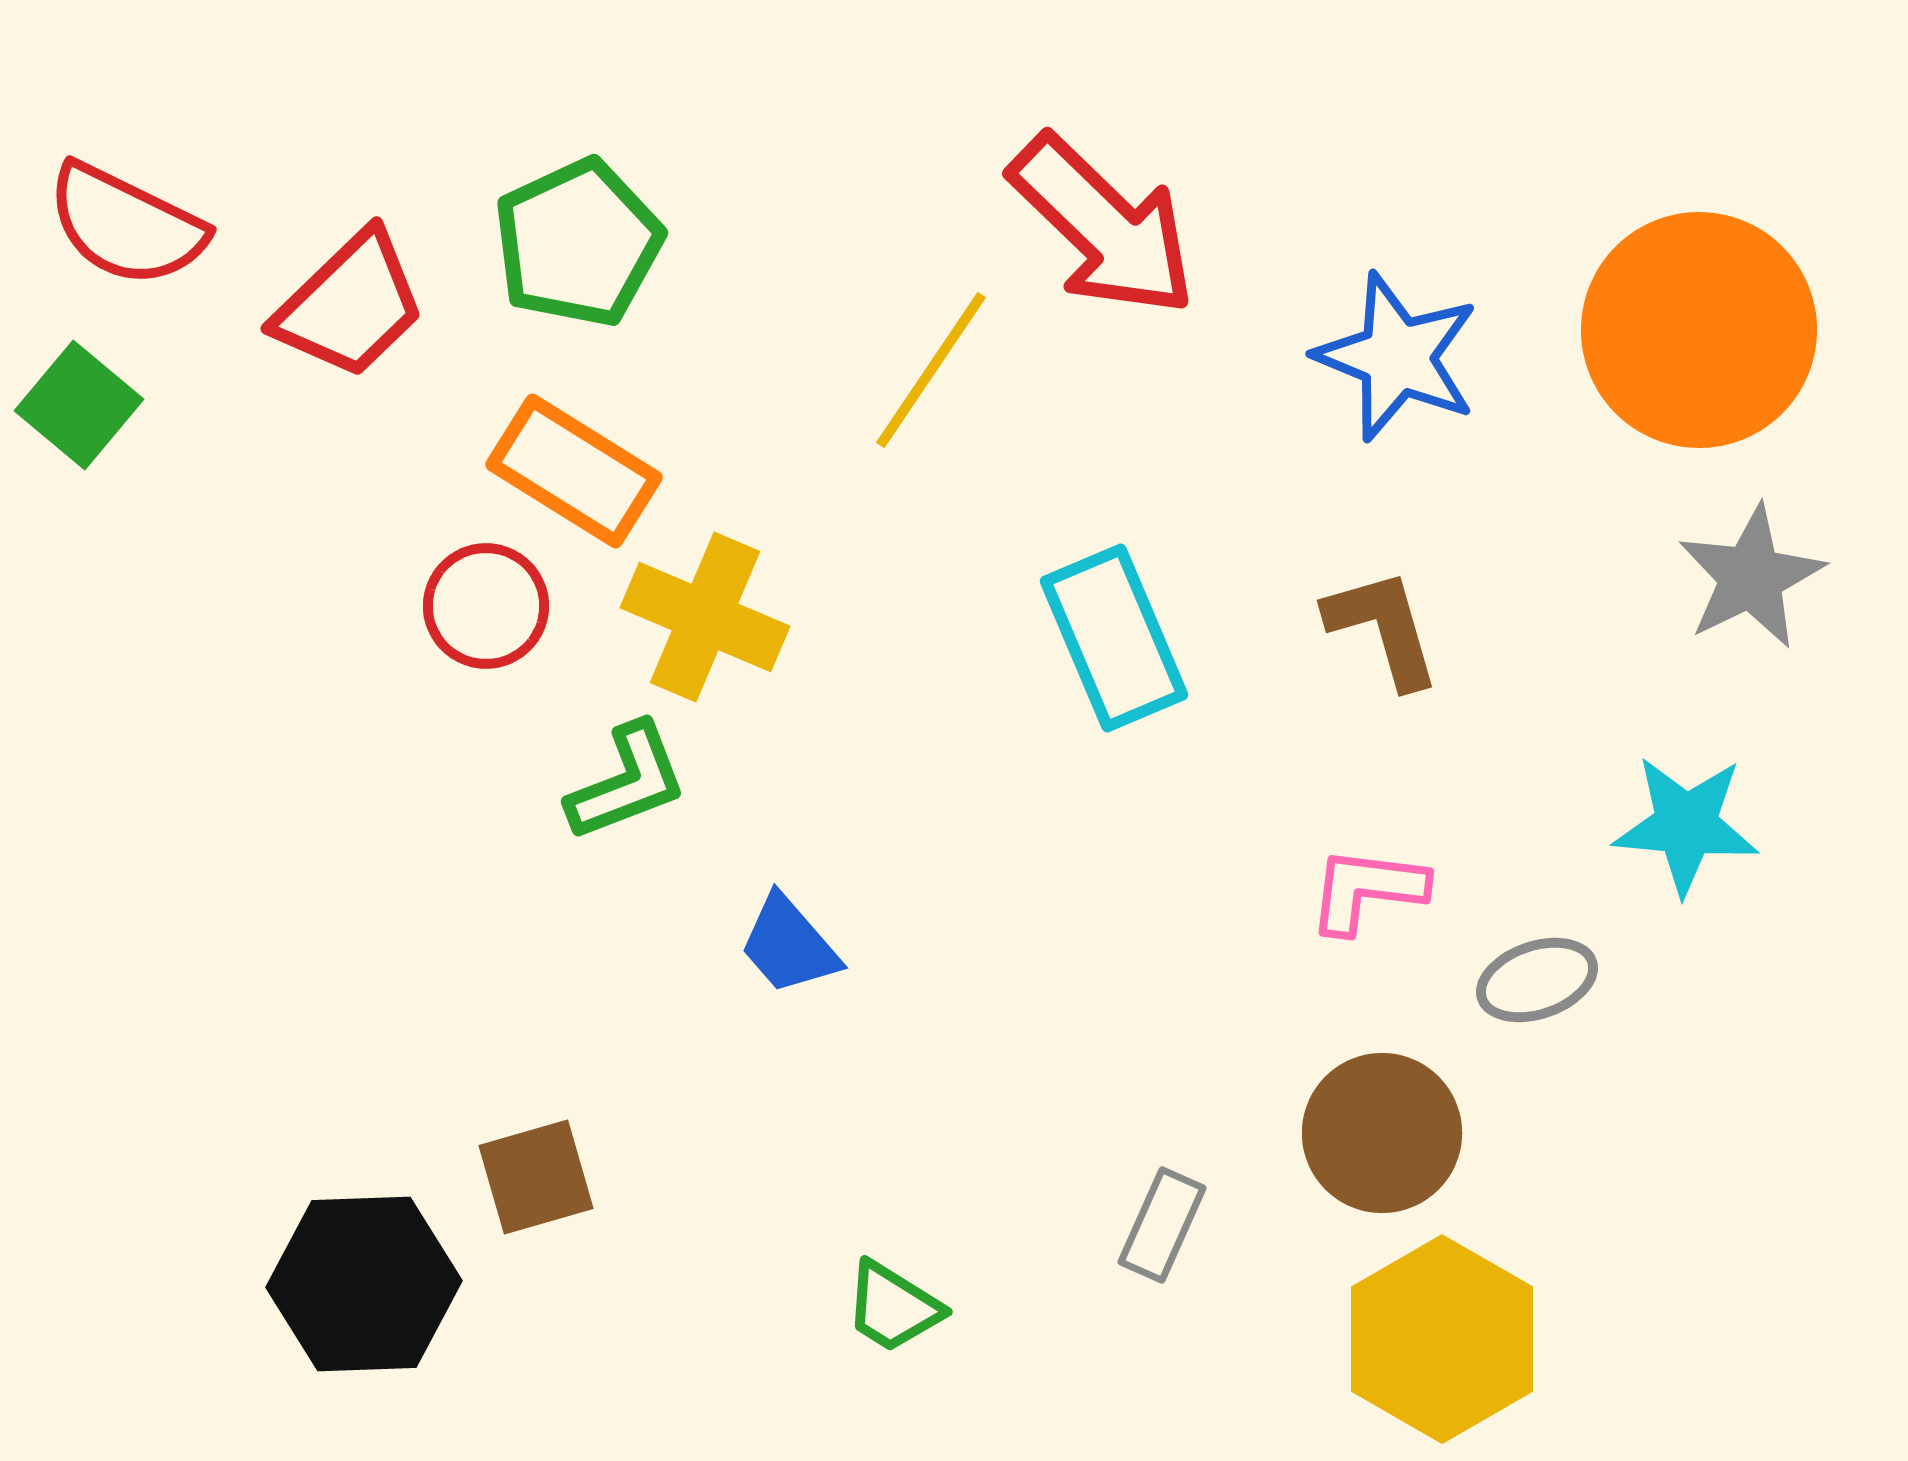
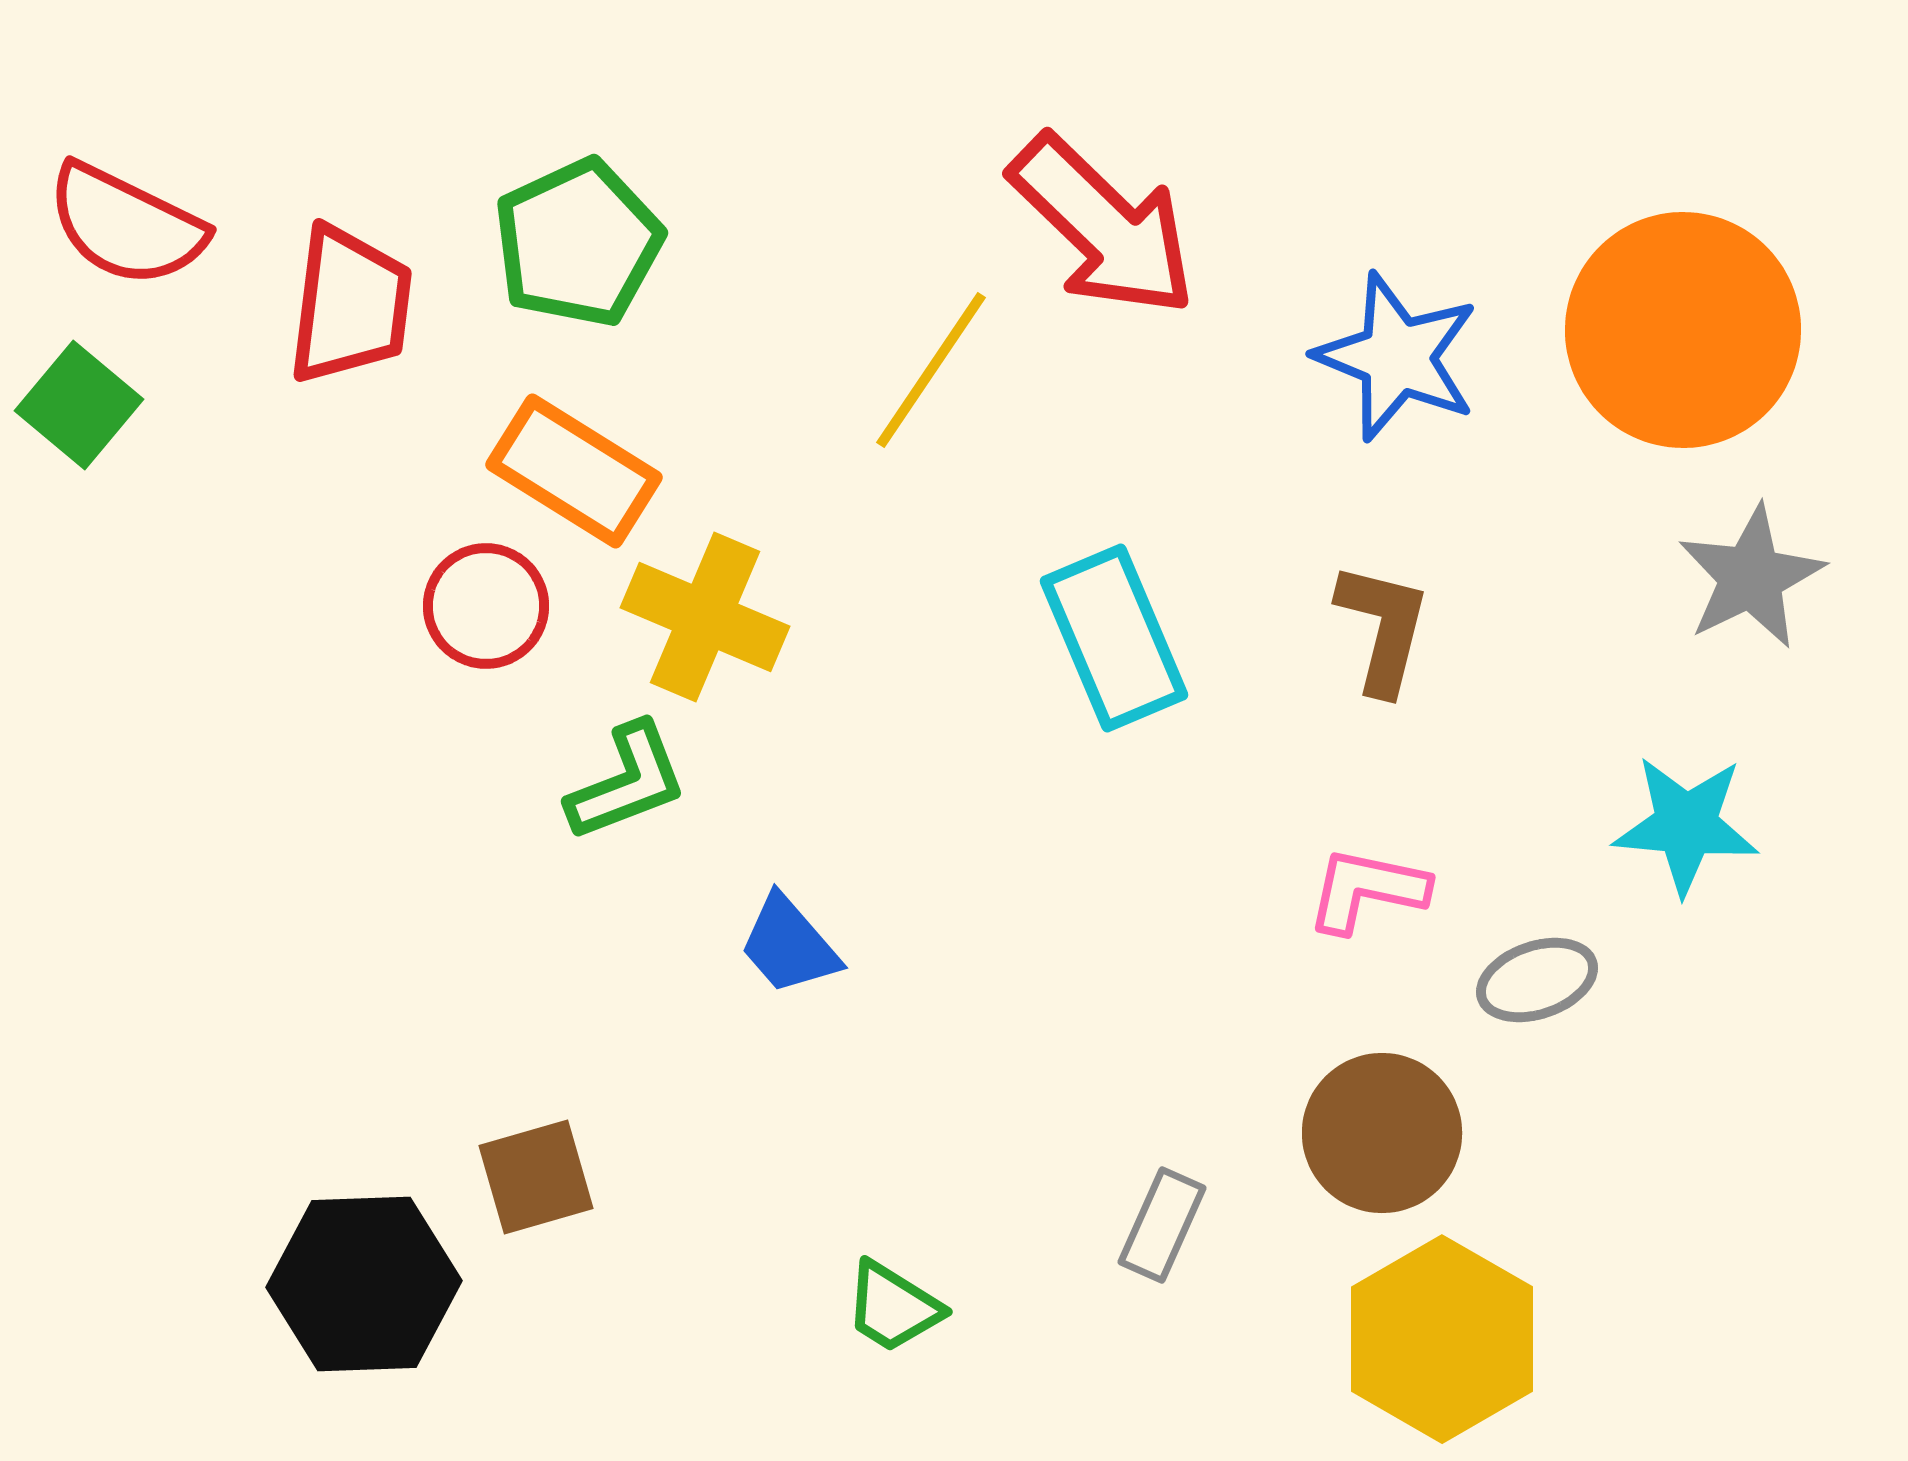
red trapezoid: rotated 39 degrees counterclockwise
orange circle: moved 16 px left
brown L-shape: rotated 30 degrees clockwise
pink L-shape: rotated 5 degrees clockwise
